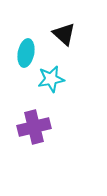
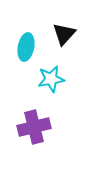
black triangle: rotated 30 degrees clockwise
cyan ellipse: moved 6 px up
